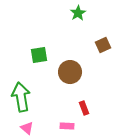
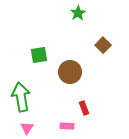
brown square: rotated 21 degrees counterclockwise
pink triangle: rotated 24 degrees clockwise
